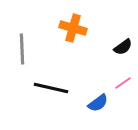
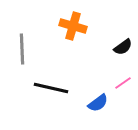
orange cross: moved 2 px up
